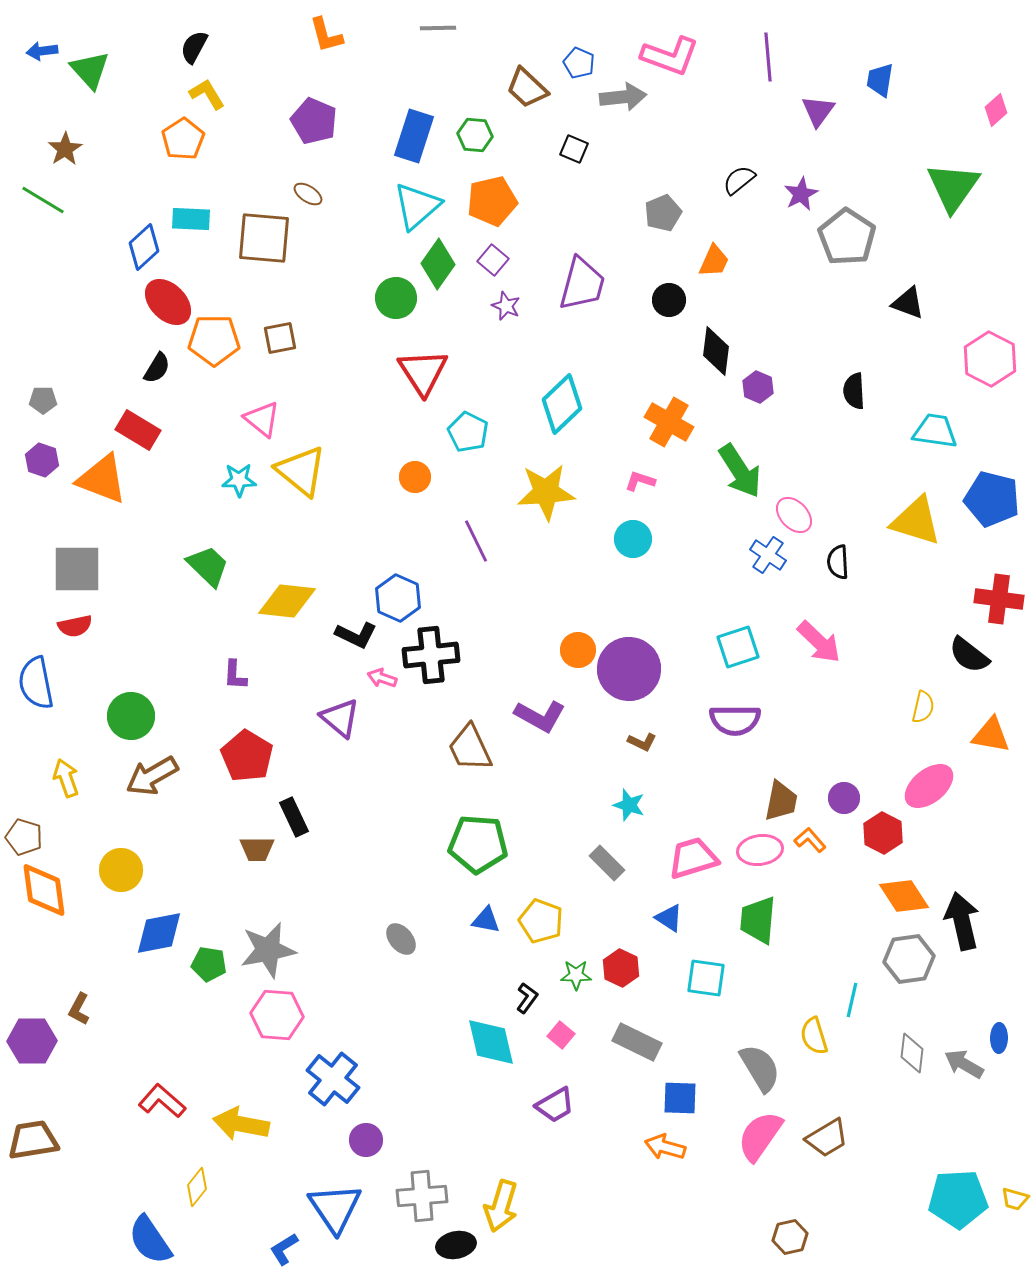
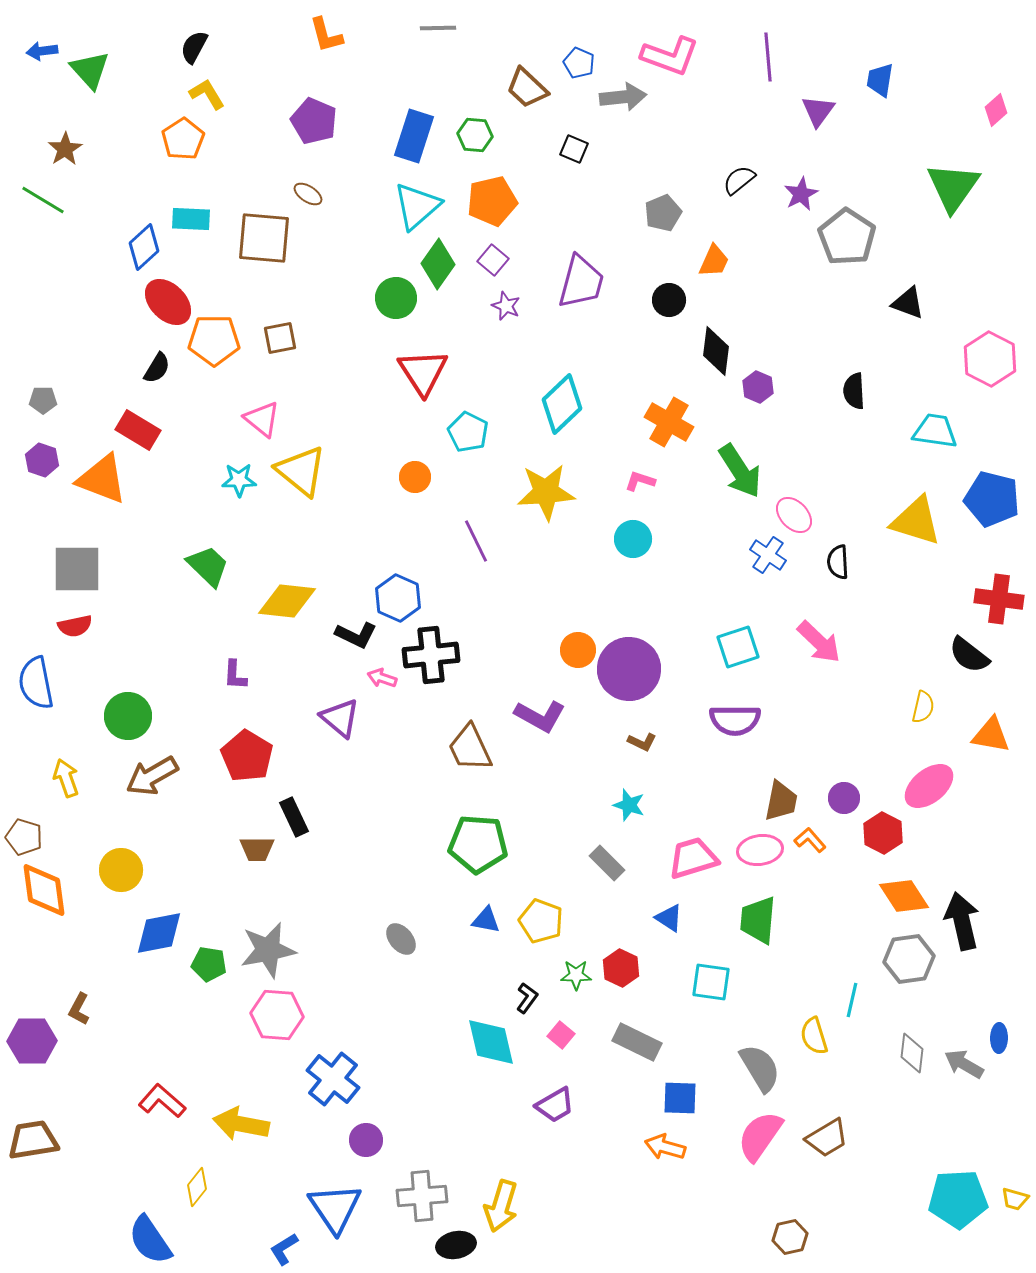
purple trapezoid at (582, 284): moved 1 px left, 2 px up
green circle at (131, 716): moved 3 px left
cyan square at (706, 978): moved 5 px right, 4 px down
